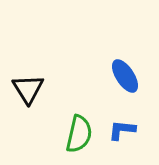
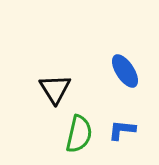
blue ellipse: moved 5 px up
black triangle: moved 27 px right
